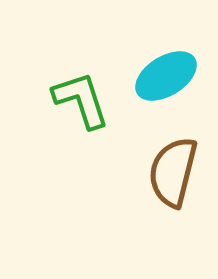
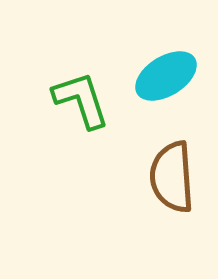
brown semicircle: moved 1 px left, 5 px down; rotated 18 degrees counterclockwise
